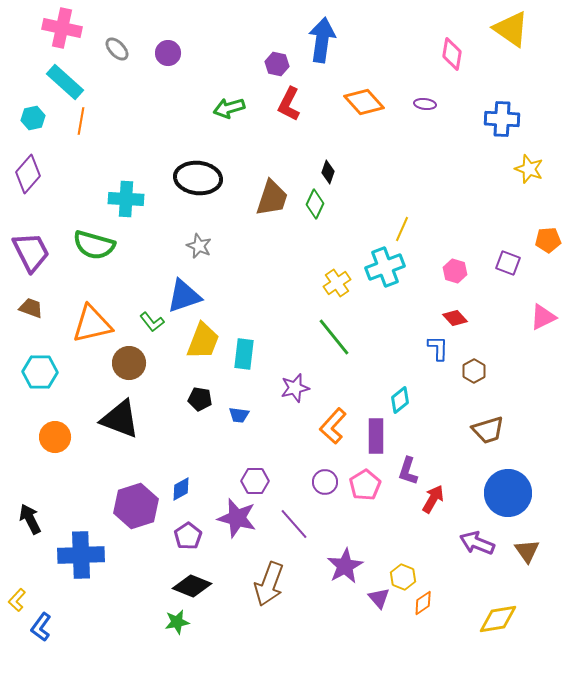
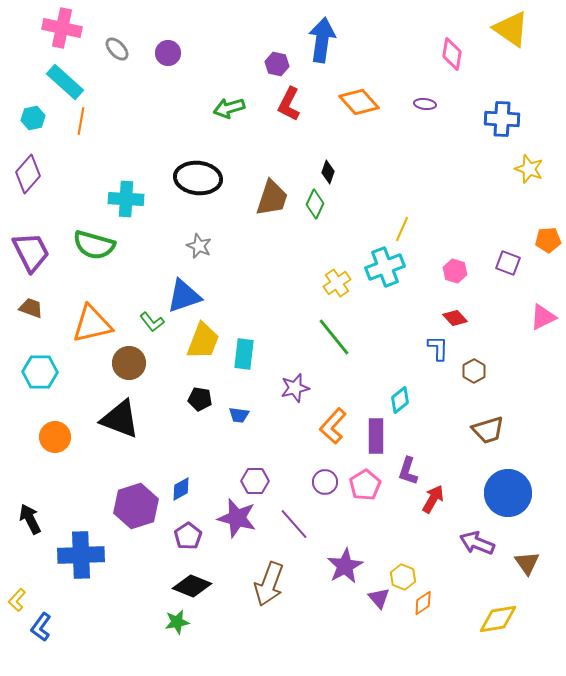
orange diamond at (364, 102): moved 5 px left
brown triangle at (527, 551): moved 12 px down
